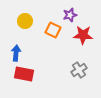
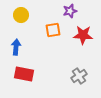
purple star: moved 4 px up
yellow circle: moved 4 px left, 6 px up
orange square: rotated 35 degrees counterclockwise
blue arrow: moved 6 px up
gray cross: moved 6 px down
